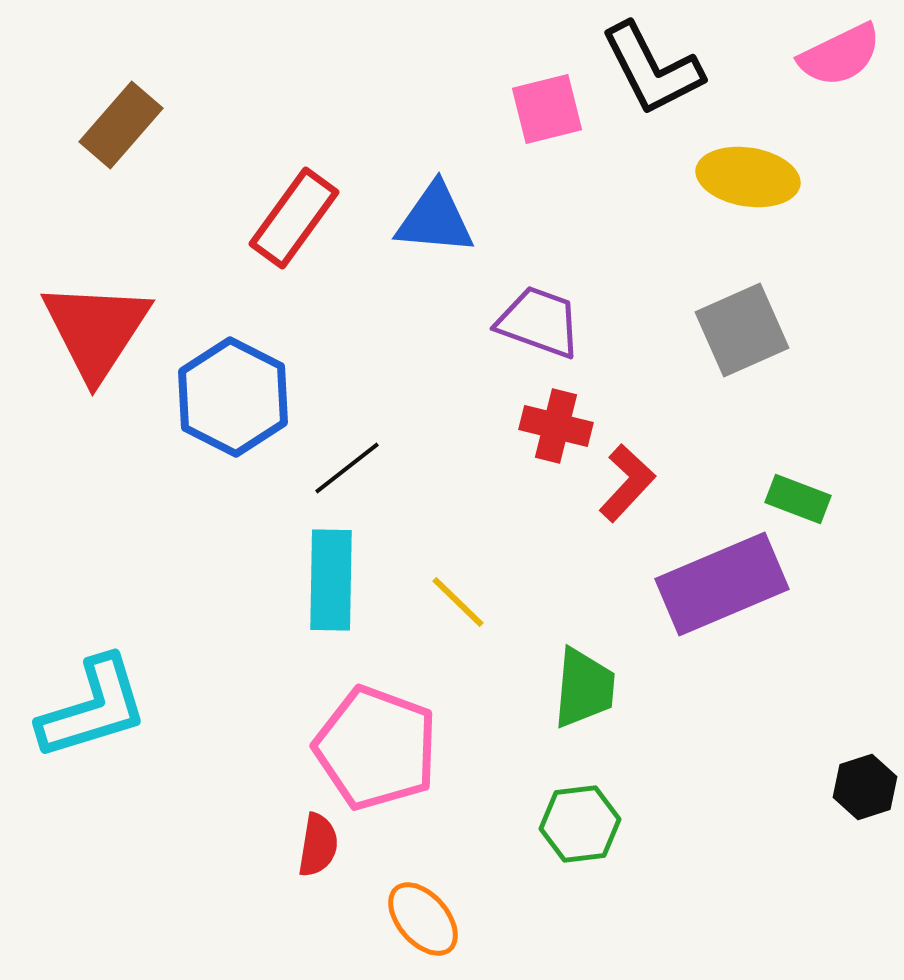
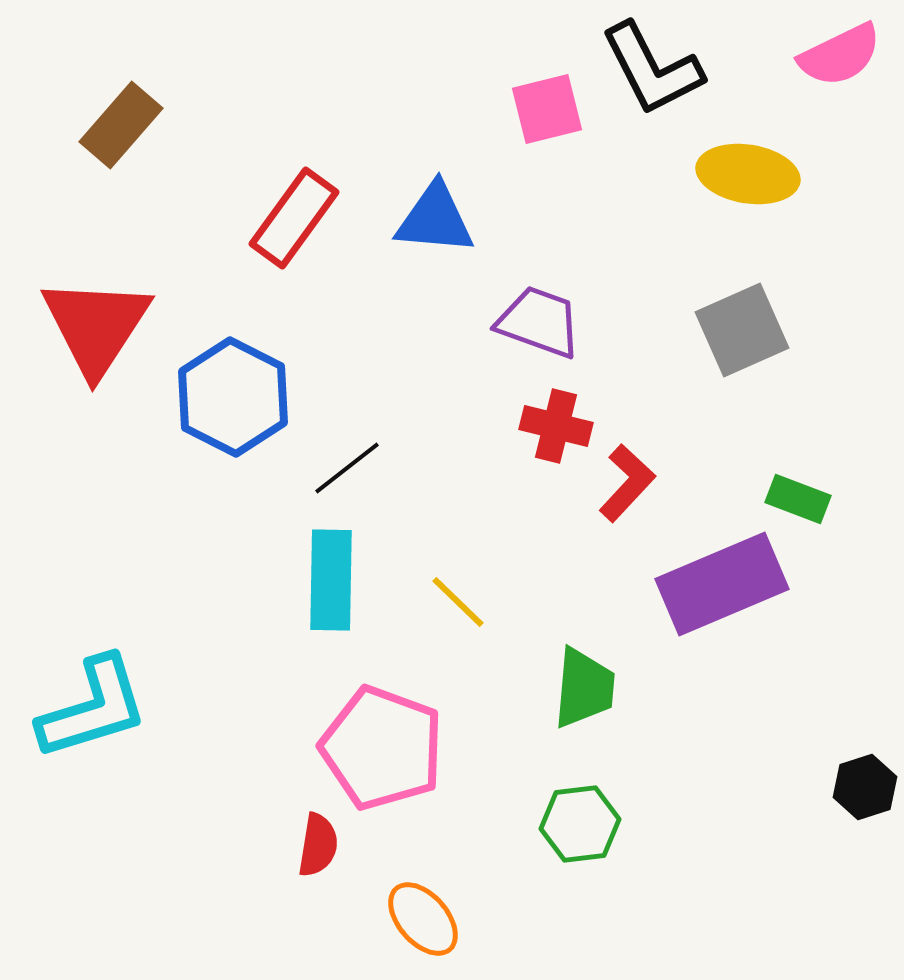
yellow ellipse: moved 3 px up
red triangle: moved 4 px up
pink pentagon: moved 6 px right
